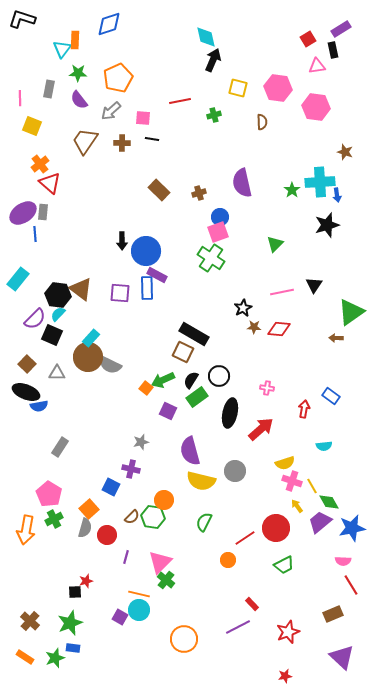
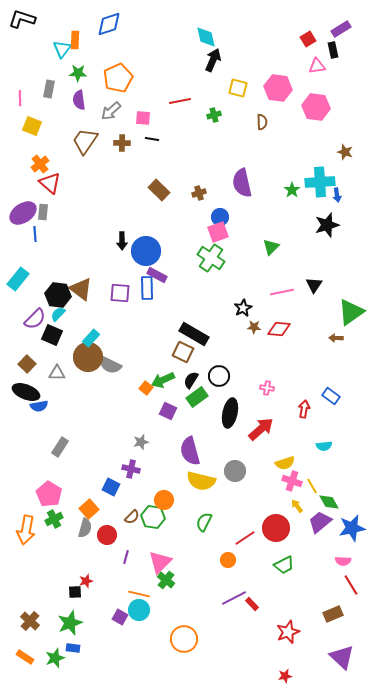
purple semicircle at (79, 100): rotated 30 degrees clockwise
green triangle at (275, 244): moved 4 px left, 3 px down
purple line at (238, 627): moved 4 px left, 29 px up
